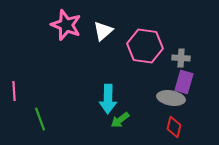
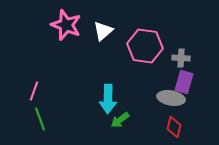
pink line: moved 20 px right; rotated 24 degrees clockwise
